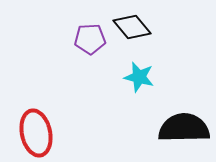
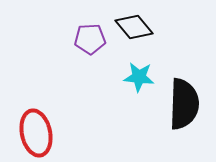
black diamond: moved 2 px right
cyan star: rotated 8 degrees counterclockwise
black semicircle: moved 24 px up; rotated 93 degrees clockwise
